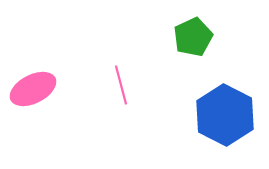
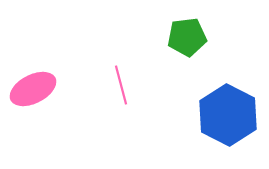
green pentagon: moved 6 px left; rotated 18 degrees clockwise
blue hexagon: moved 3 px right
